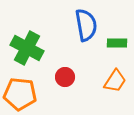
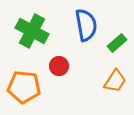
green rectangle: rotated 42 degrees counterclockwise
green cross: moved 5 px right, 17 px up
red circle: moved 6 px left, 11 px up
orange pentagon: moved 4 px right, 7 px up
